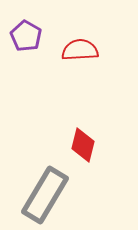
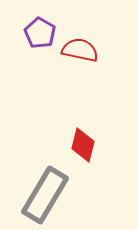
purple pentagon: moved 14 px right, 3 px up
red semicircle: rotated 15 degrees clockwise
